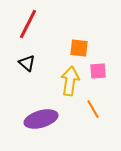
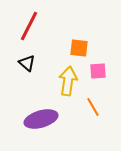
red line: moved 1 px right, 2 px down
yellow arrow: moved 2 px left
orange line: moved 2 px up
